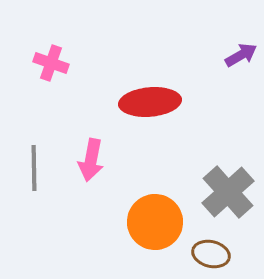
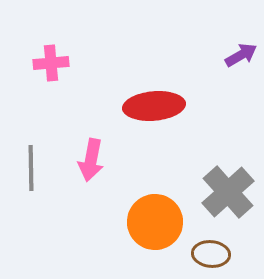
pink cross: rotated 24 degrees counterclockwise
red ellipse: moved 4 px right, 4 px down
gray line: moved 3 px left
brown ellipse: rotated 9 degrees counterclockwise
